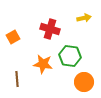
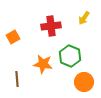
yellow arrow: rotated 136 degrees clockwise
red cross: moved 1 px right, 3 px up; rotated 24 degrees counterclockwise
green hexagon: rotated 15 degrees clockwise
